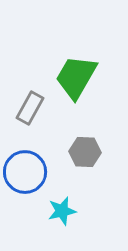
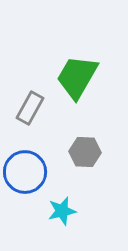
green trapezoid: moved 1 px right
